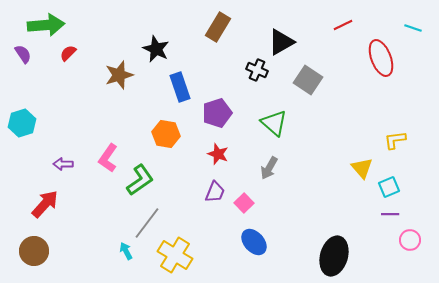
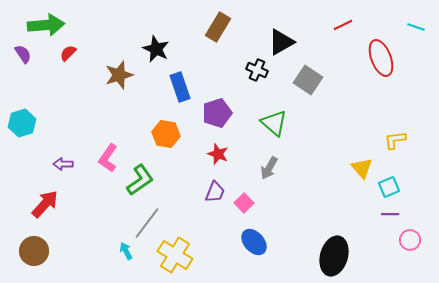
cyan line: moved 3 px right, 1 px up
